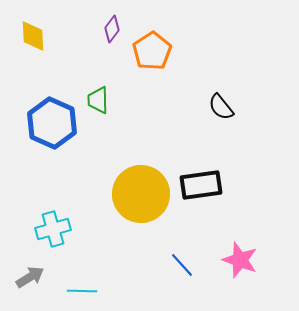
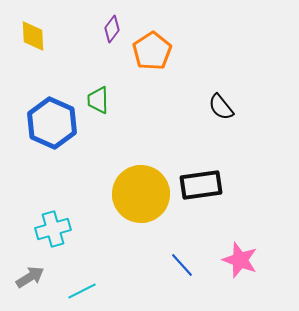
cyan line: rotated 28 degrees counterclockwise
